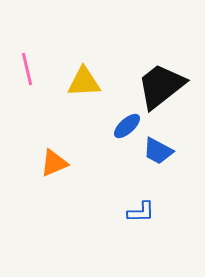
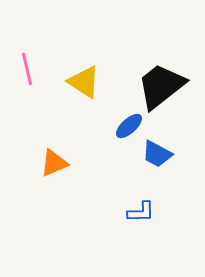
yellow triangle: rotated 36 degrees clockwise
blue ellipse: moved 2 px right
blue trapezoid: moved 1 px left, 3 px down
